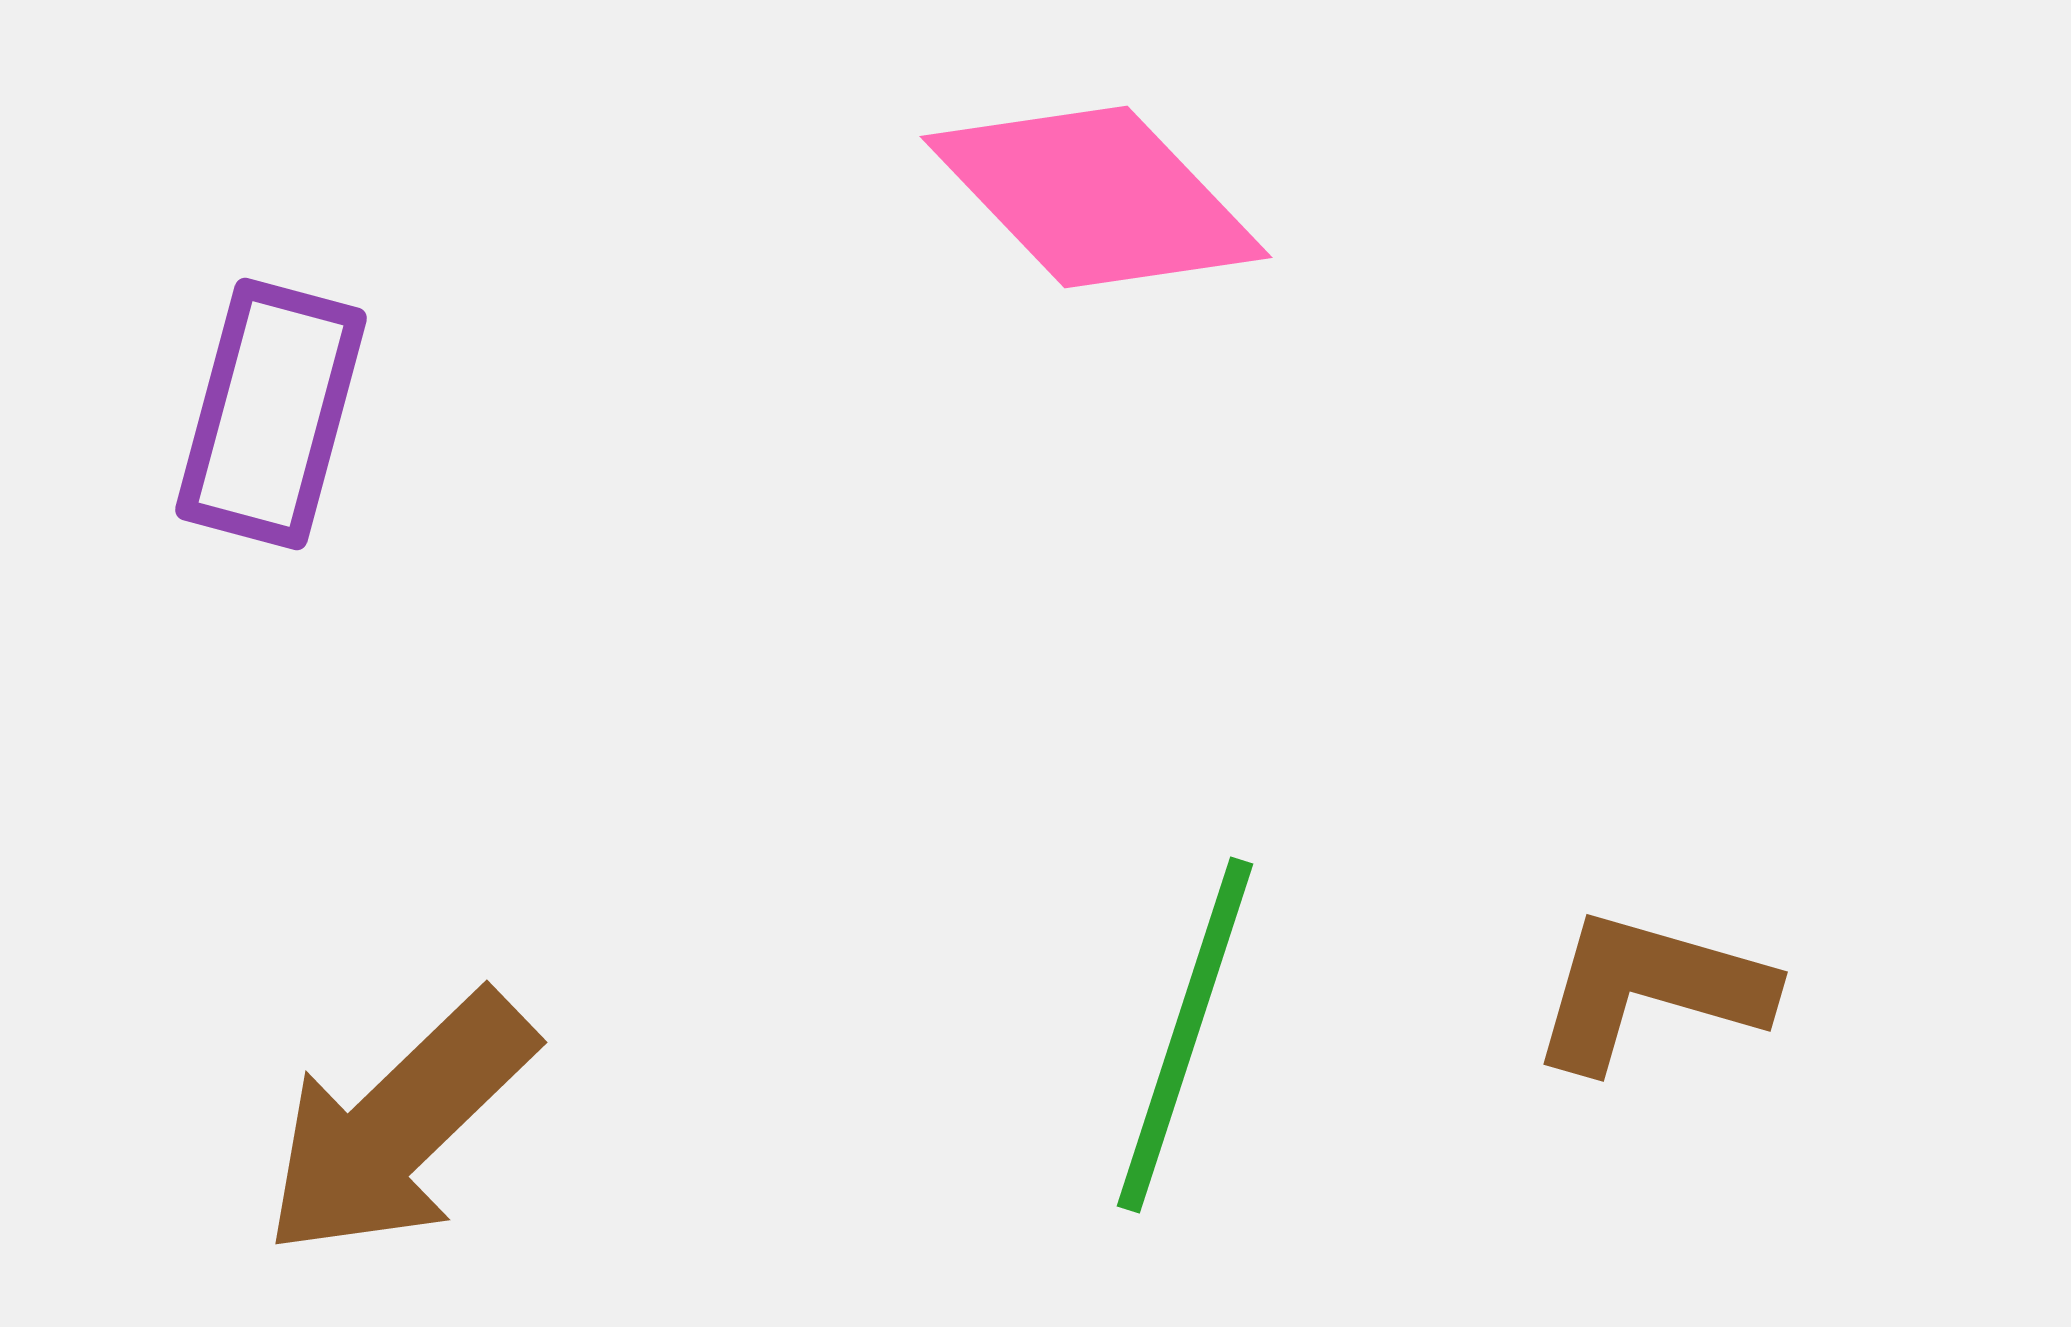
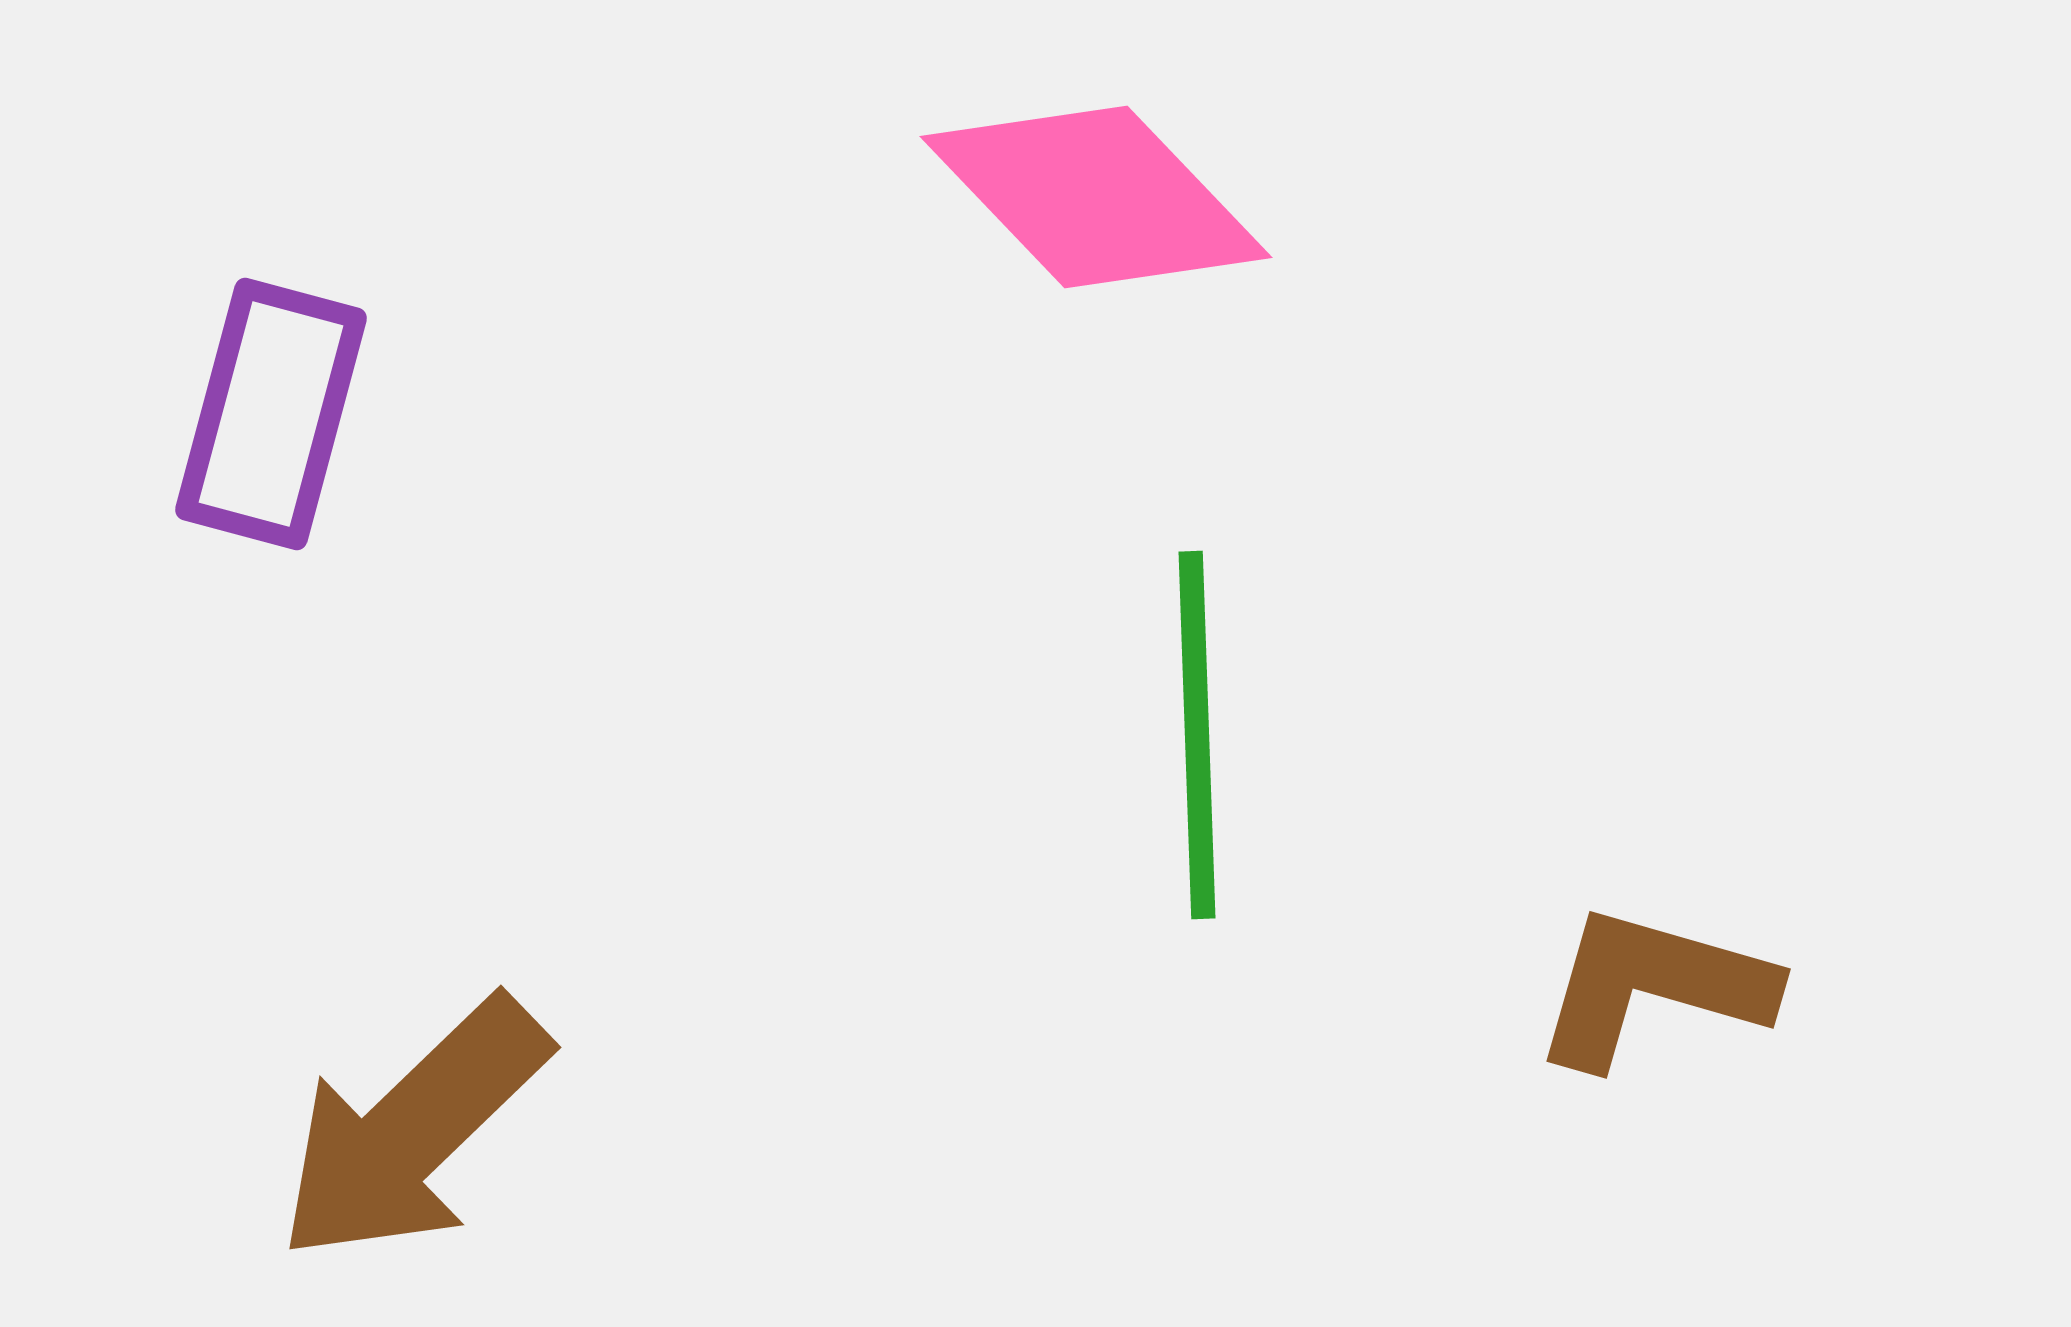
brown L-shape: moved 3 px right, 3 px up
green line: moved 12 px right, 300 px up; rotated 20 degrees counterclockwise
brown arrow: moved 14 px right, 5 px down
